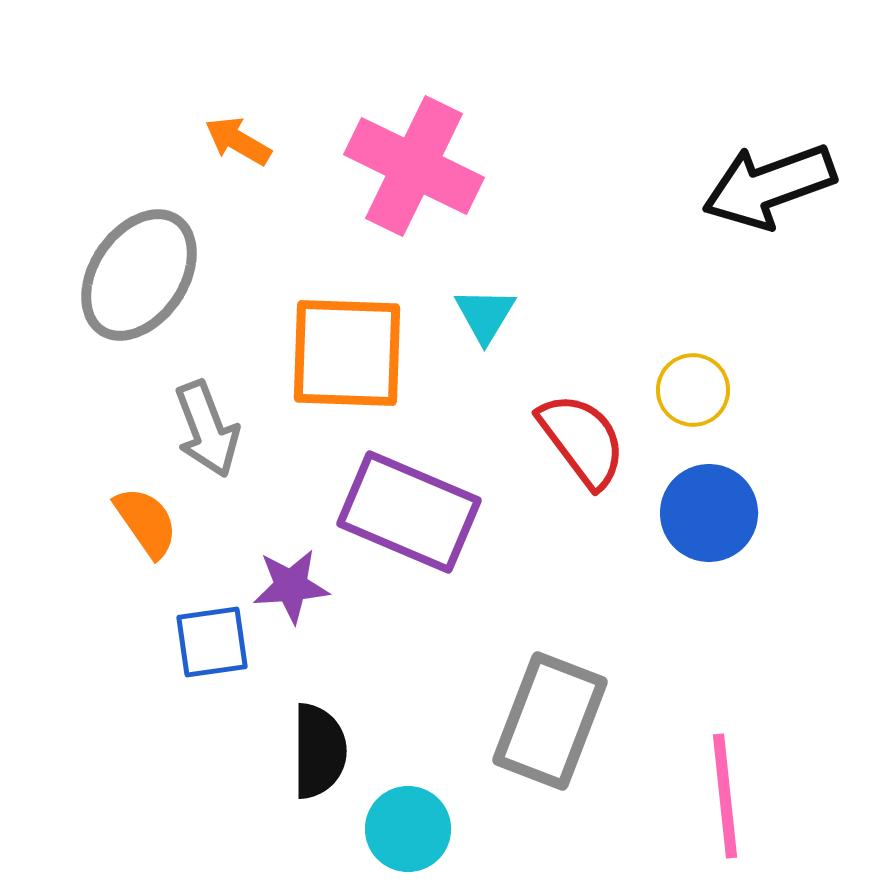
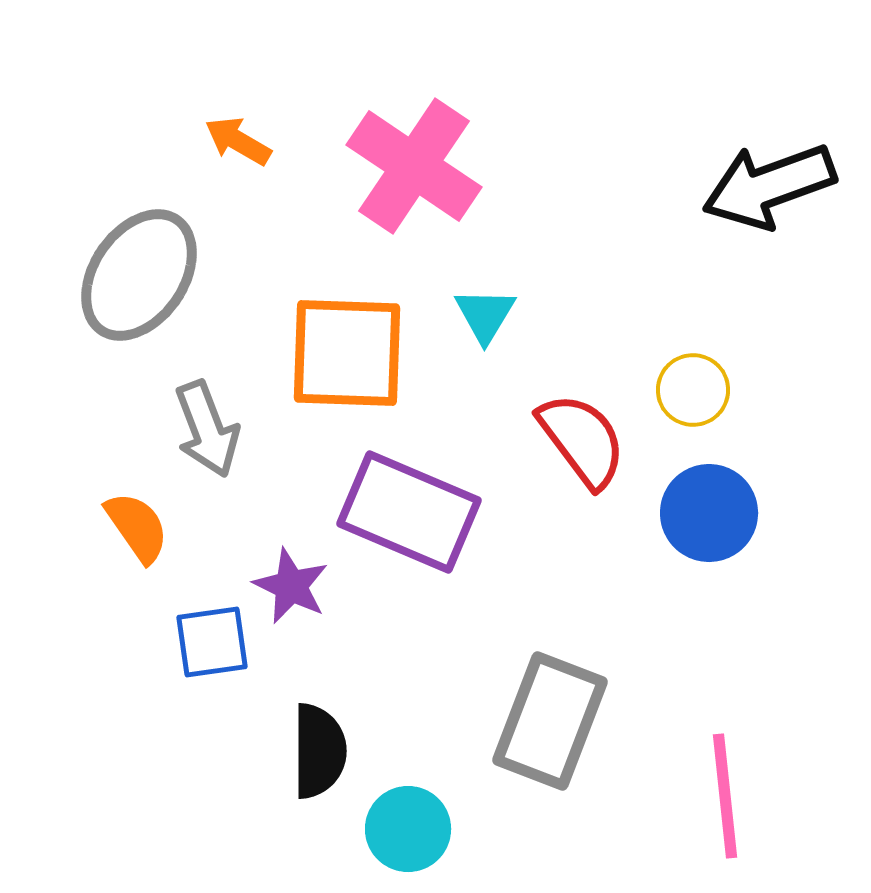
pink cross: rotated 8 degrees clockwise
orange semicircle: moved 9 px left, 5 px down
purple star: rotated 30 degrees clockwise
